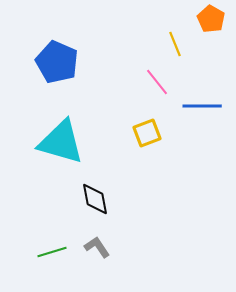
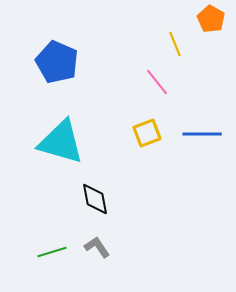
blue line: moved 28 px down
